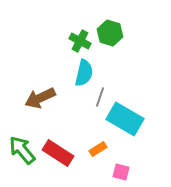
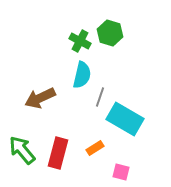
cyan semicircle: moved 2 px left, 2 px down
orange rectangle: moved 3 px left, 1 px up
red rectangle: rotated 72 degrees clockwise
